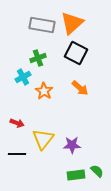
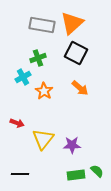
black line: moved 3 px right, 20 px down
